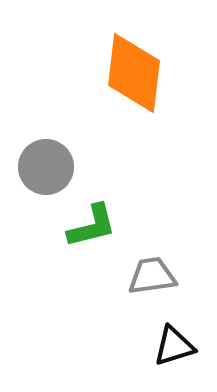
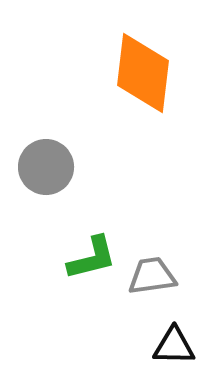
orange diamond: moved 9 px right
green L-shape: moved 32 px down
black triangle: rotated 18 degrees clockwise
